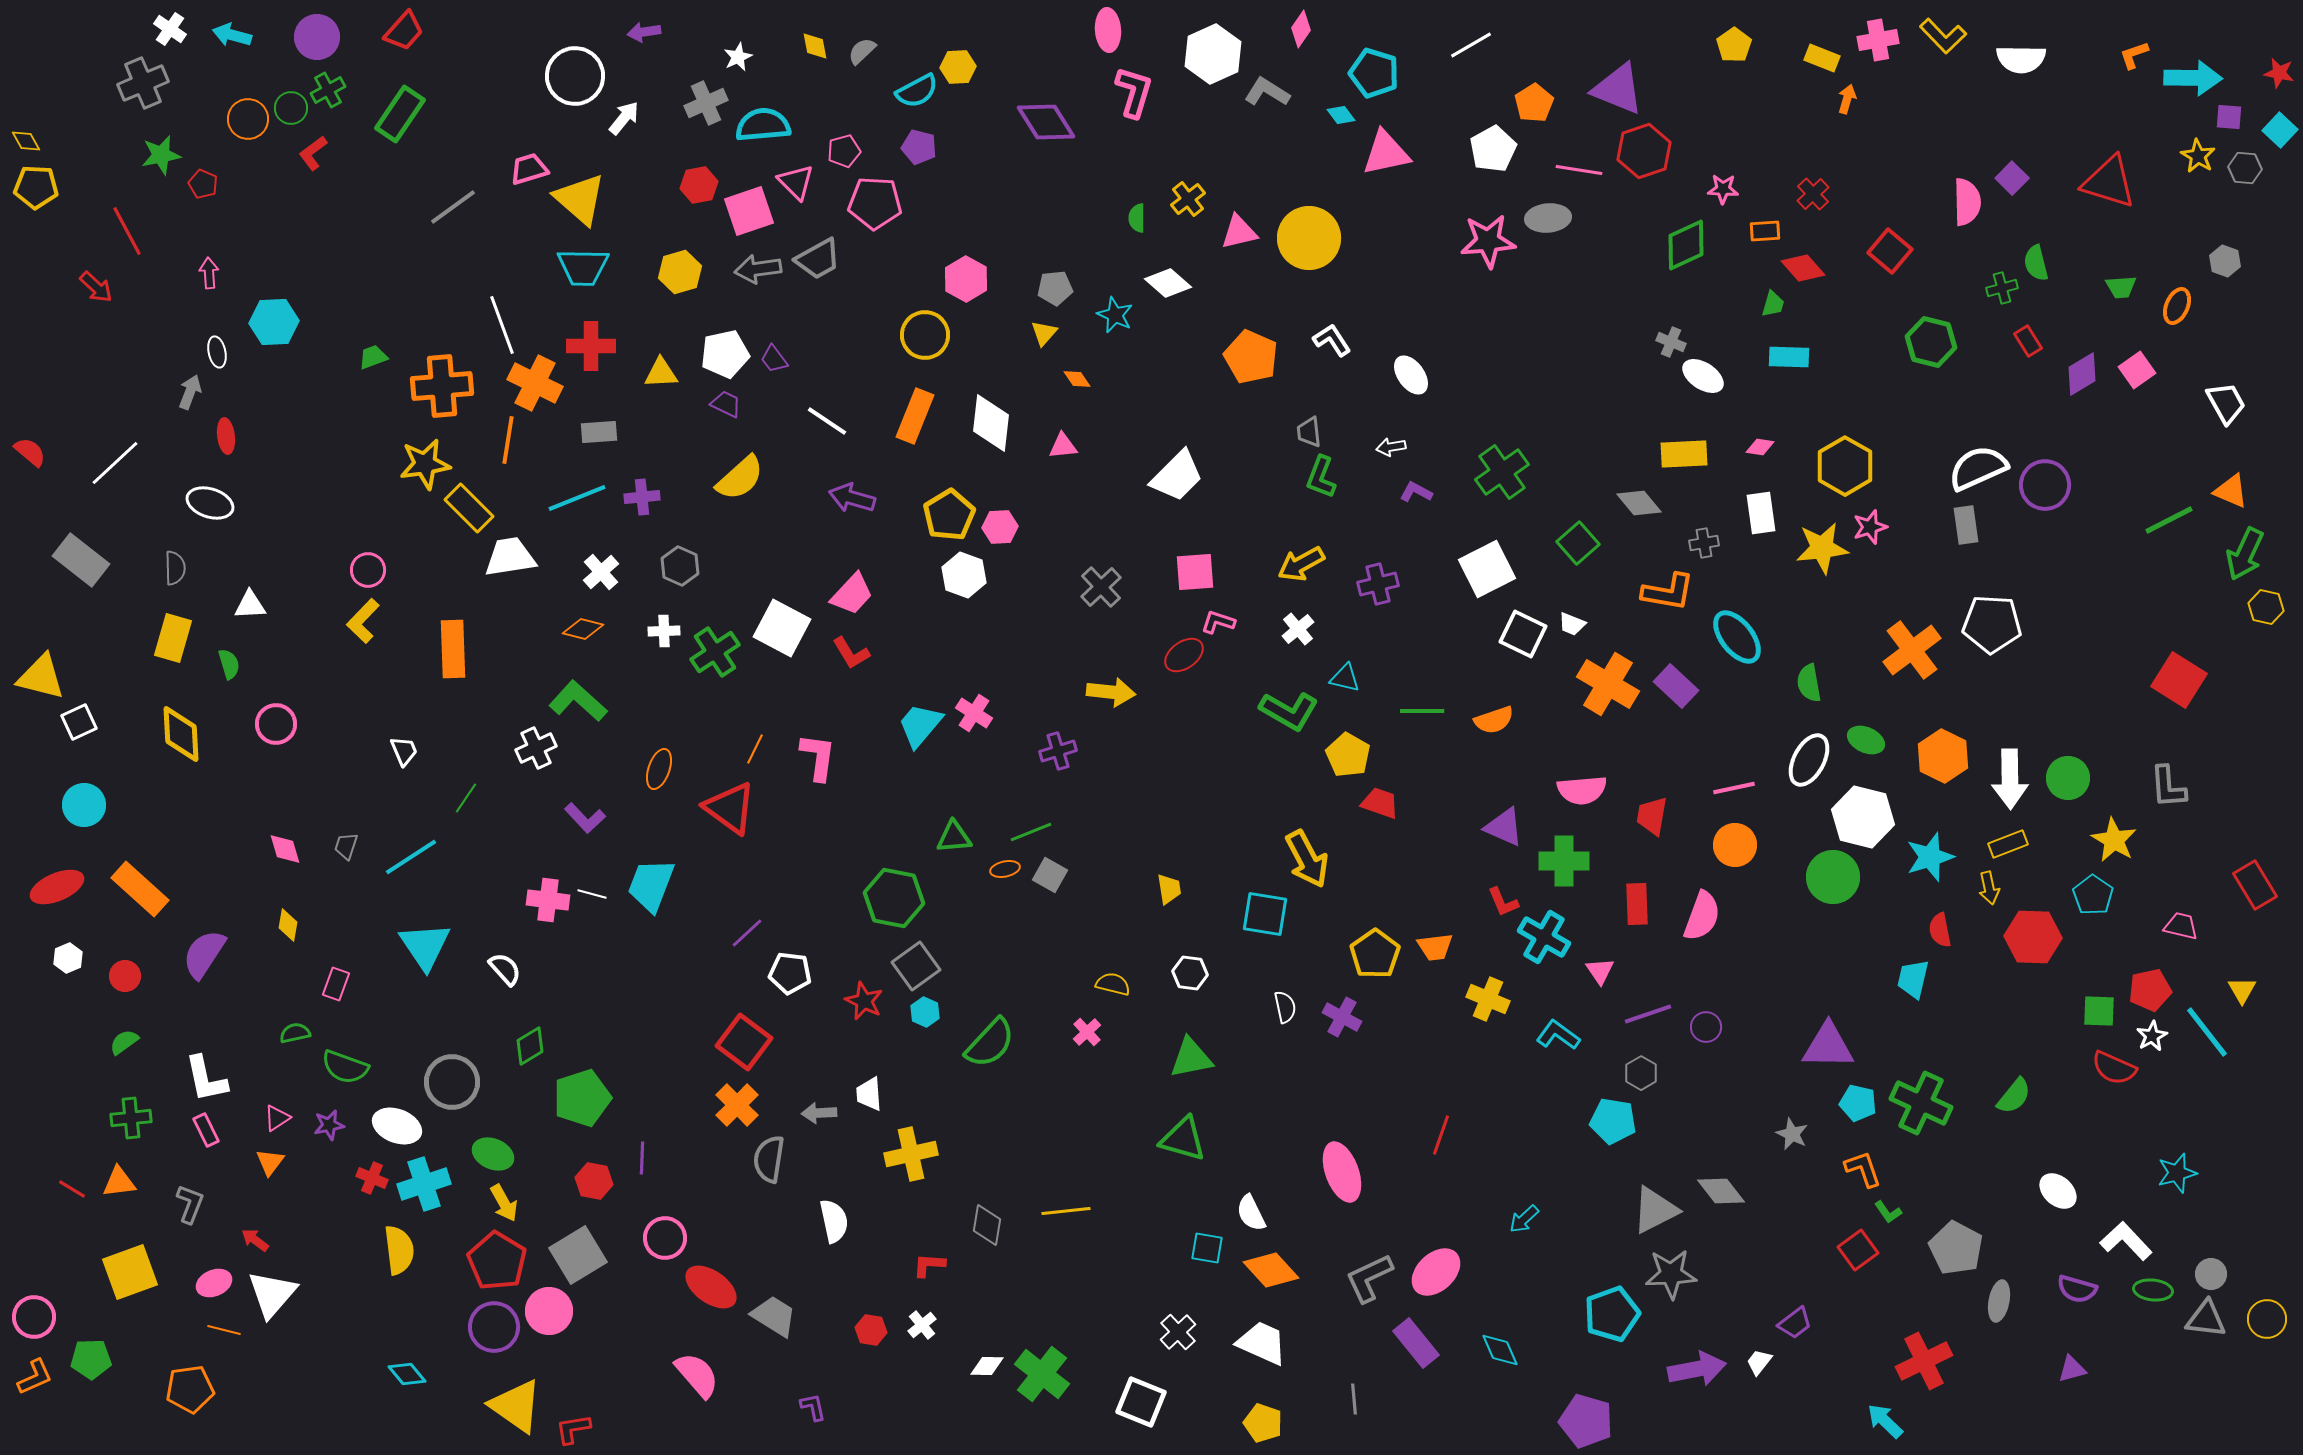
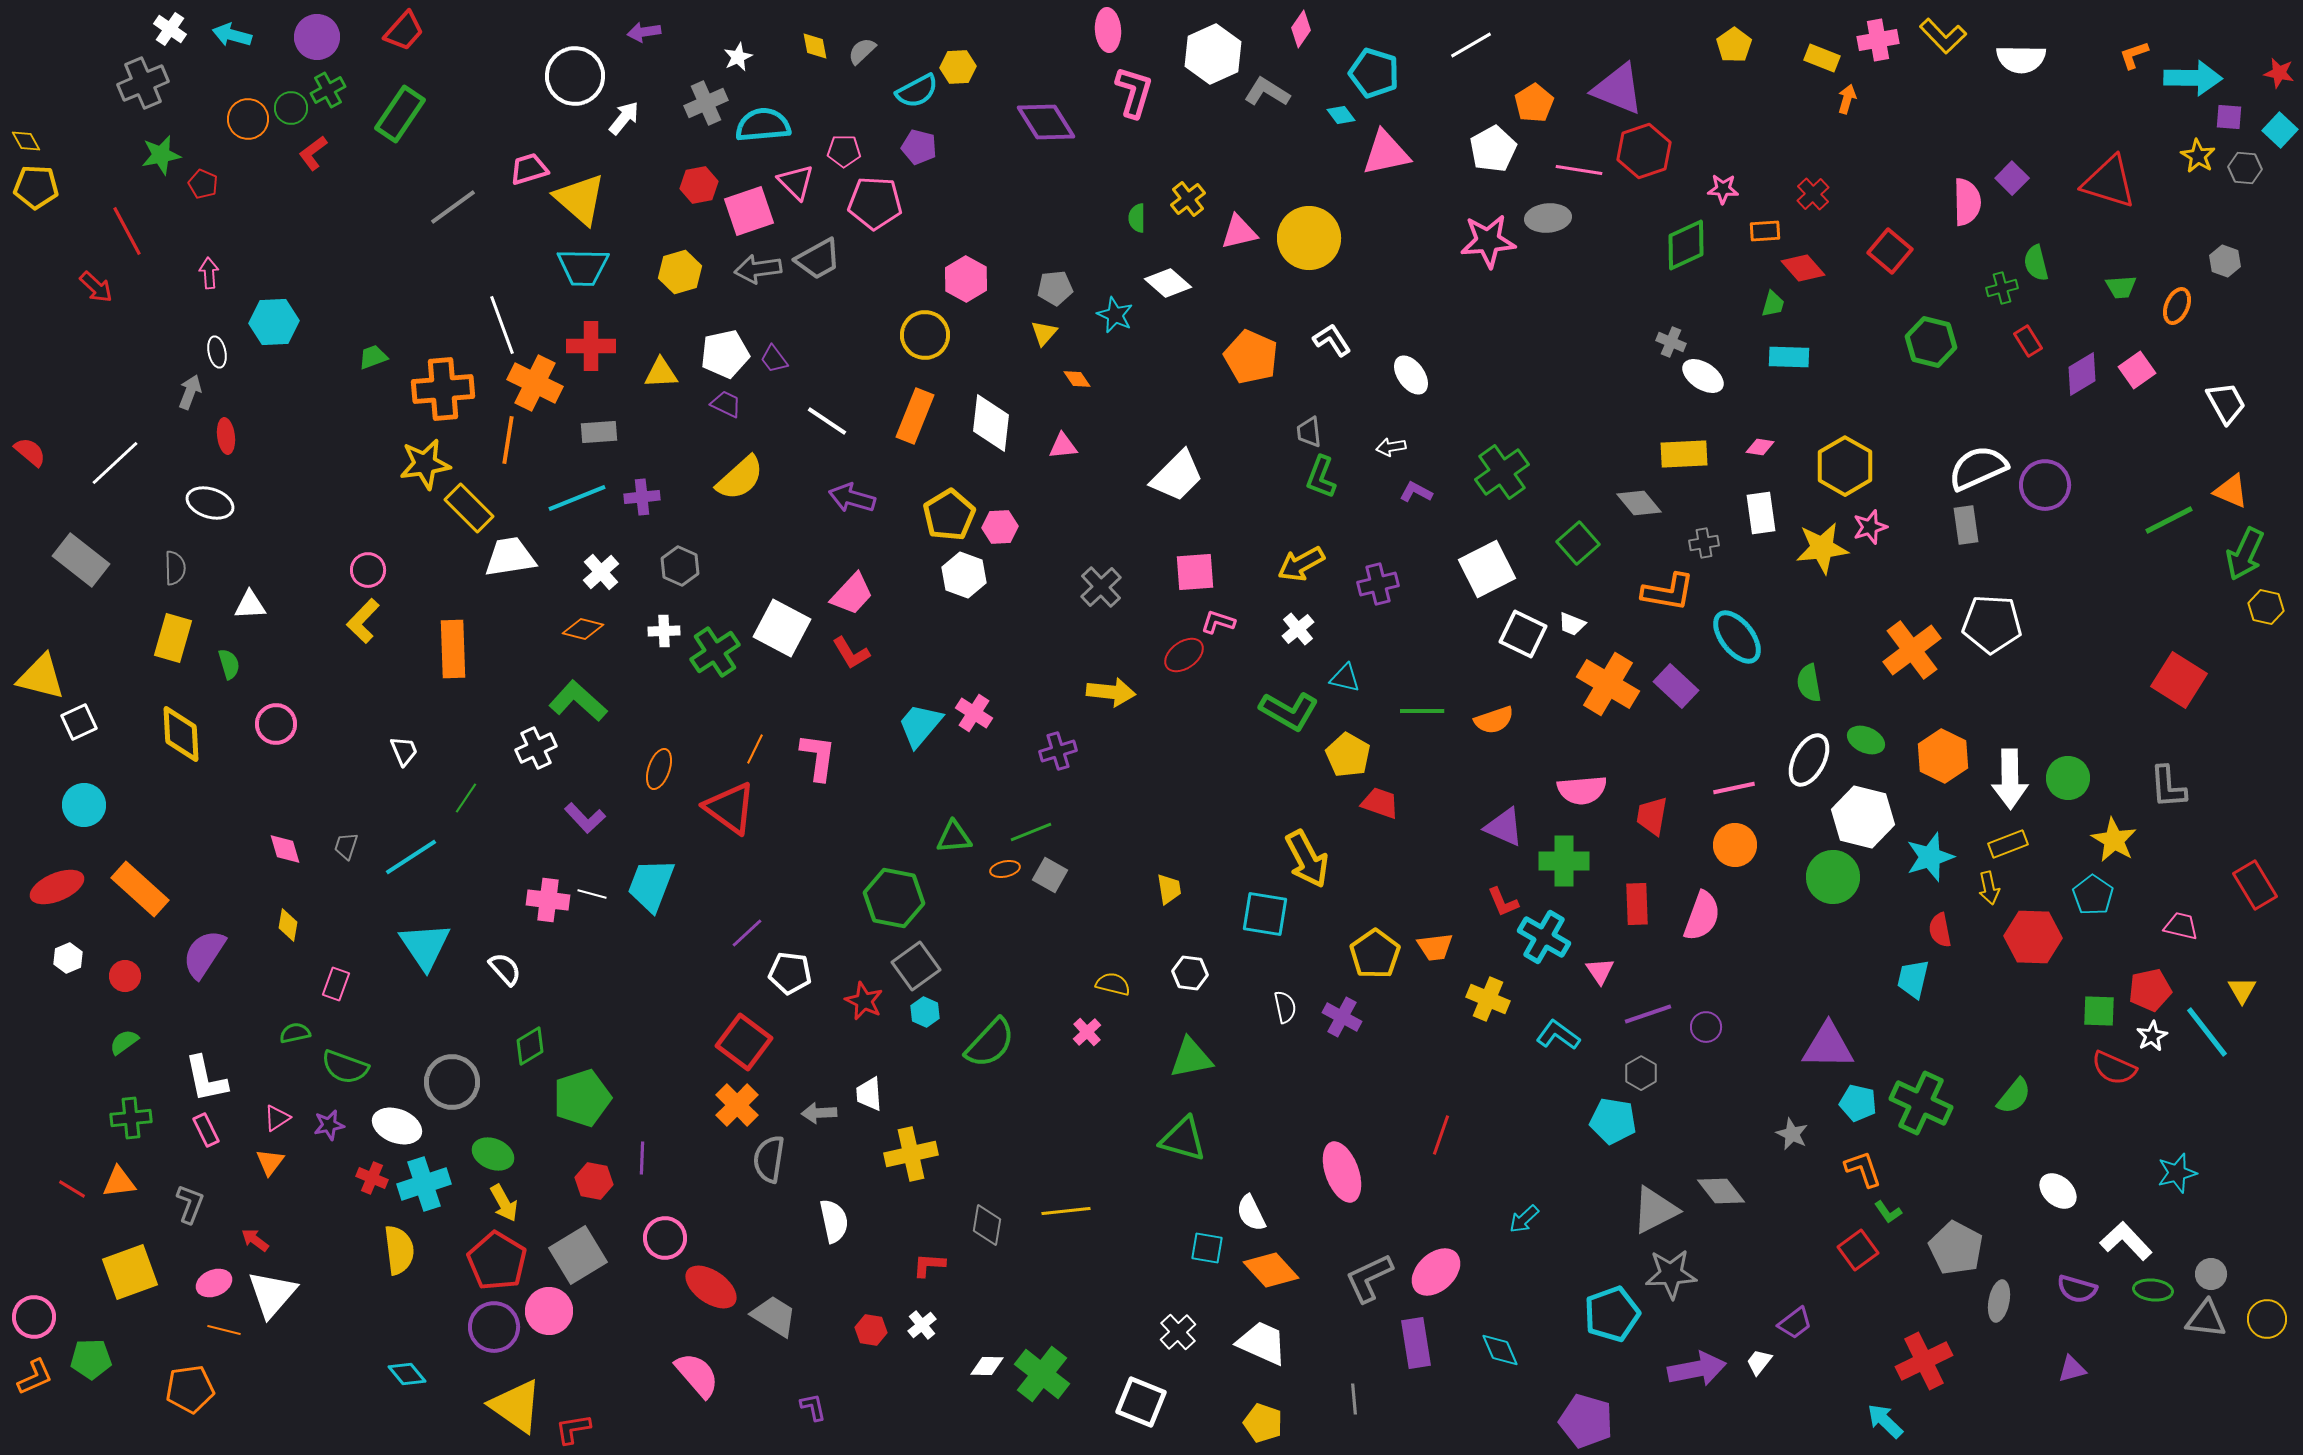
pink pentagon at (844, 151): rotated 16 degrees clockwise
orange cross at (442, 386): moved 1 px right, 3 px down
purple rectangle at (1416, 1343): rotated 30 degrees clockwise
